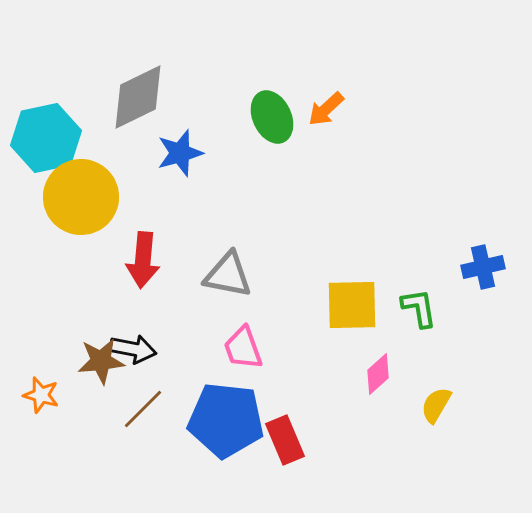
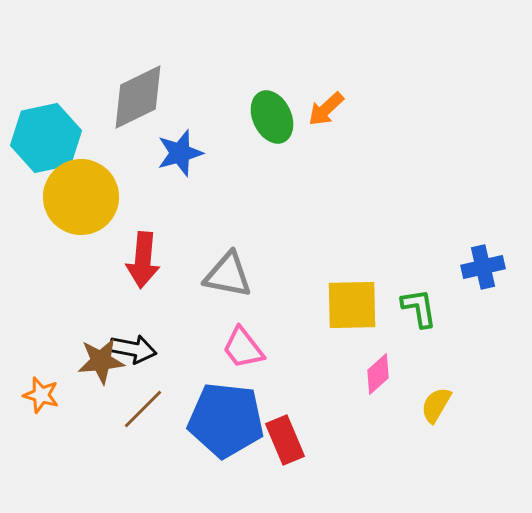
pink trapezoid: rotated 18 degrees counterclockwise
